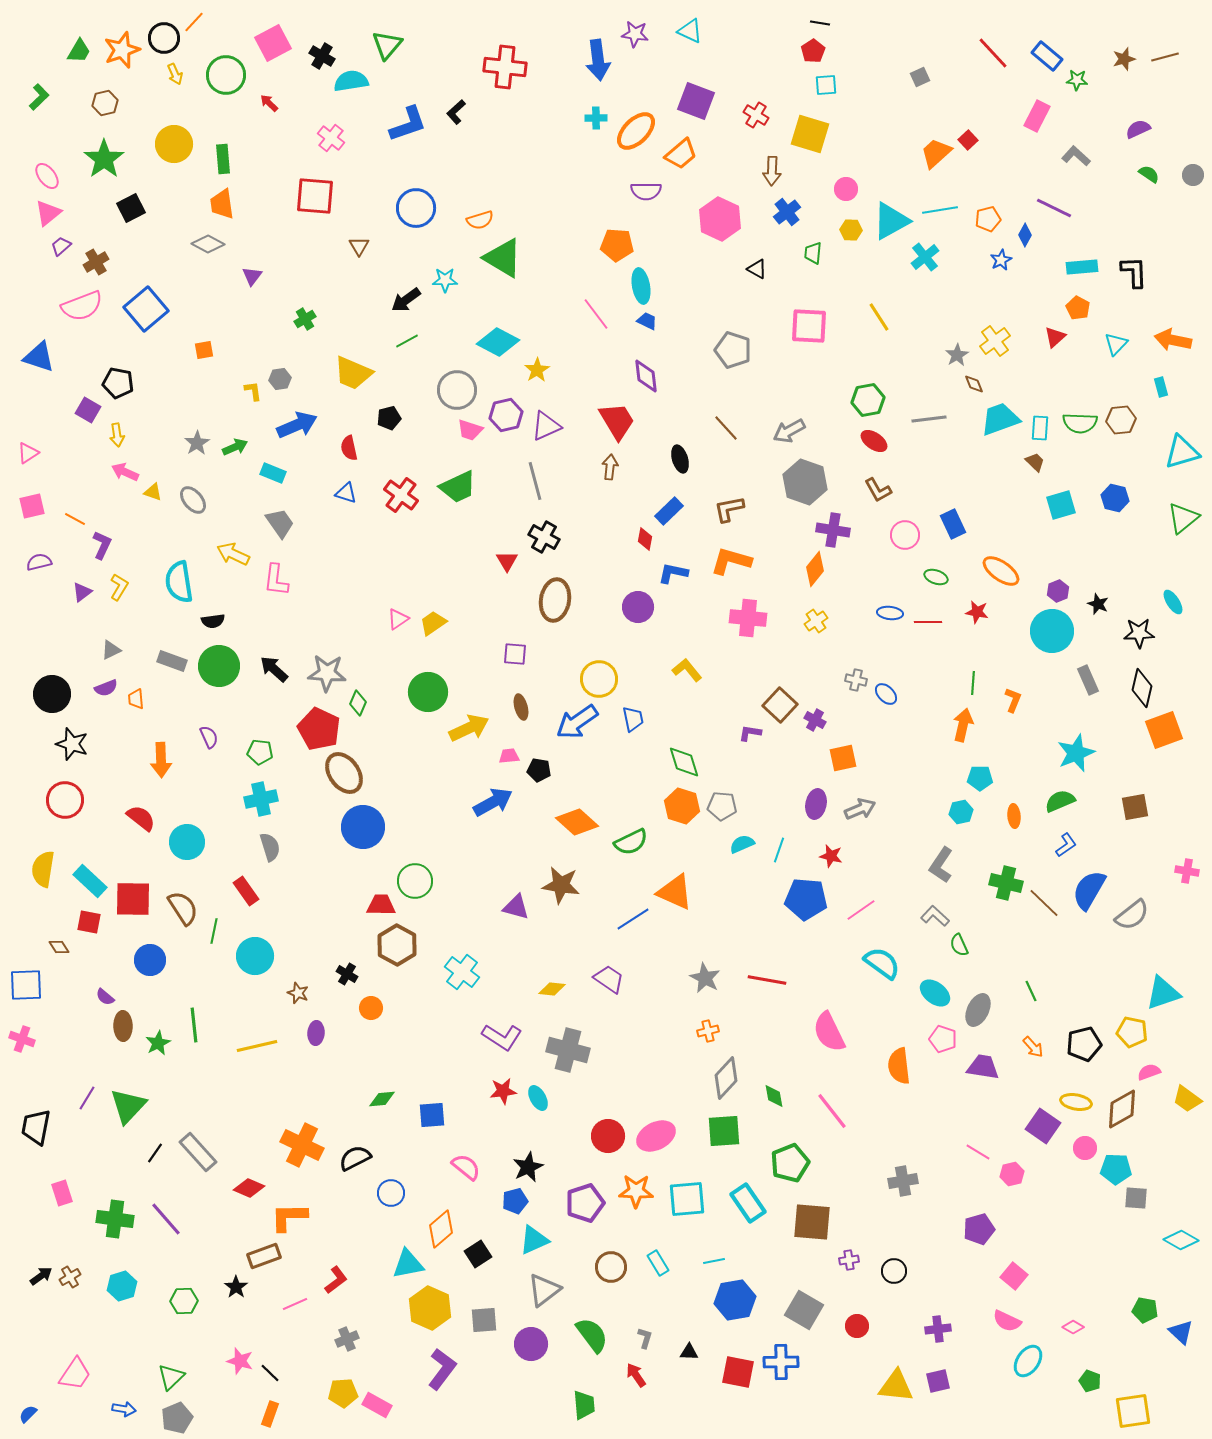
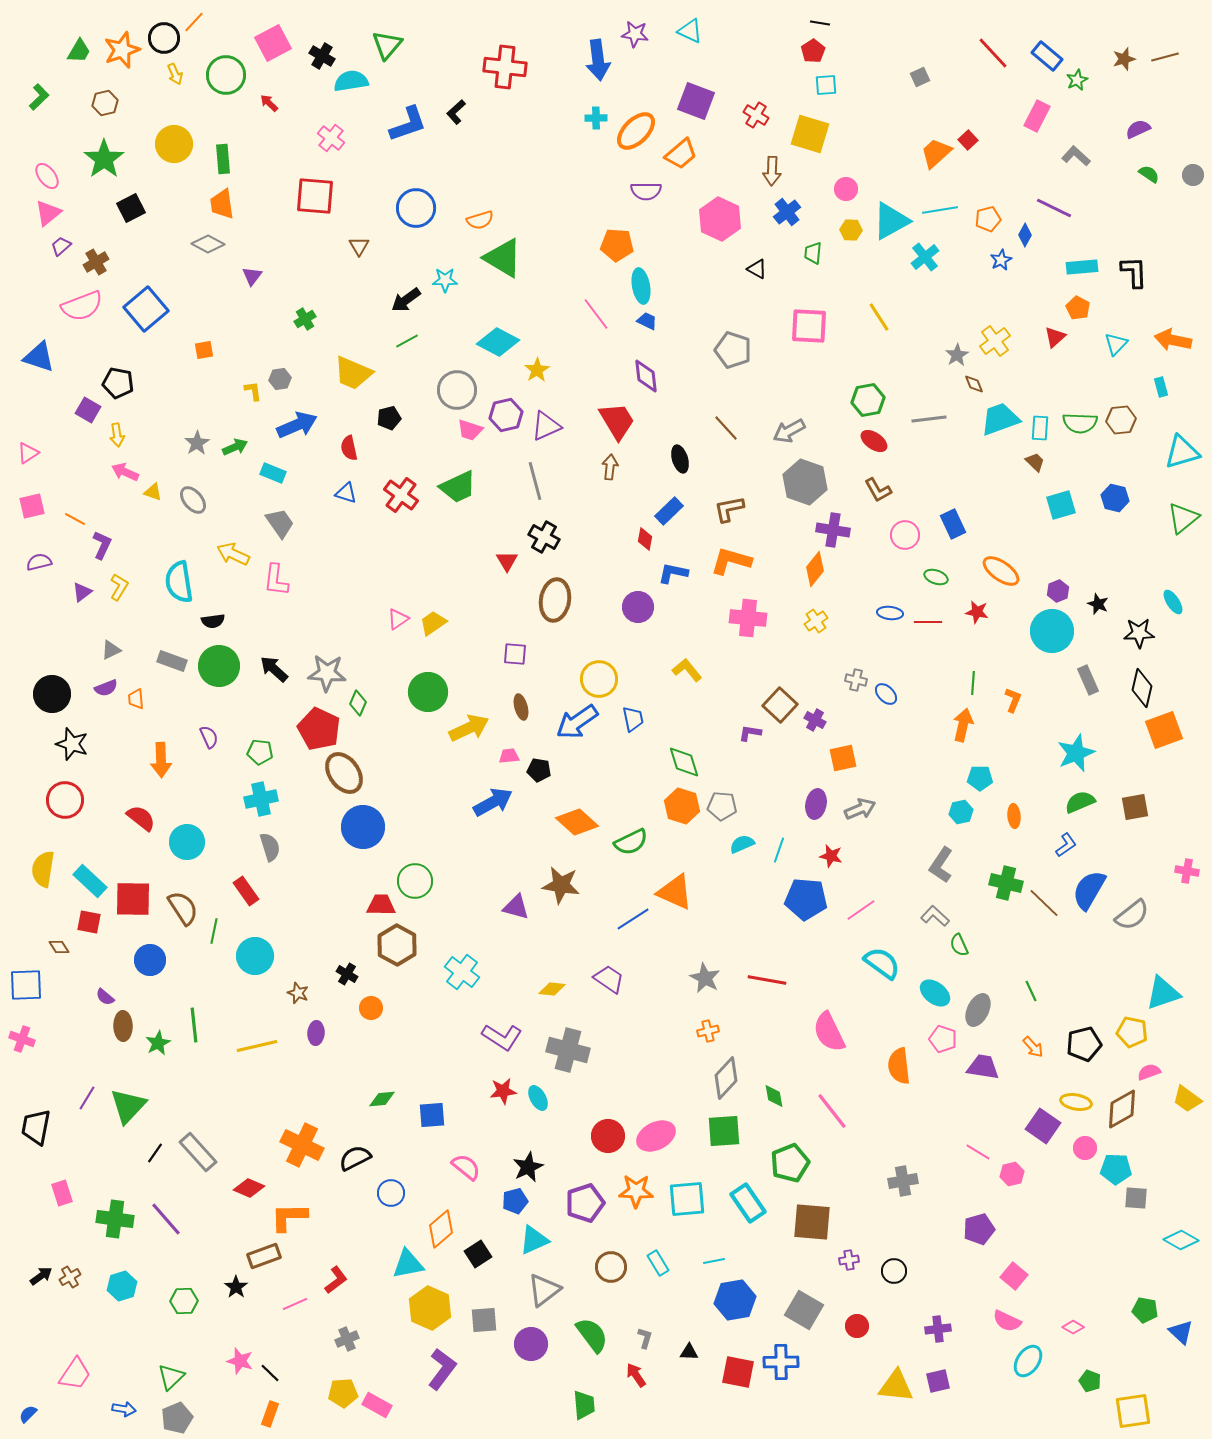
green star at (1077, 80): rotated 30 degrees counterclockwise
green semicircle at (1060, 801): moved 20 px right, 1 px down
